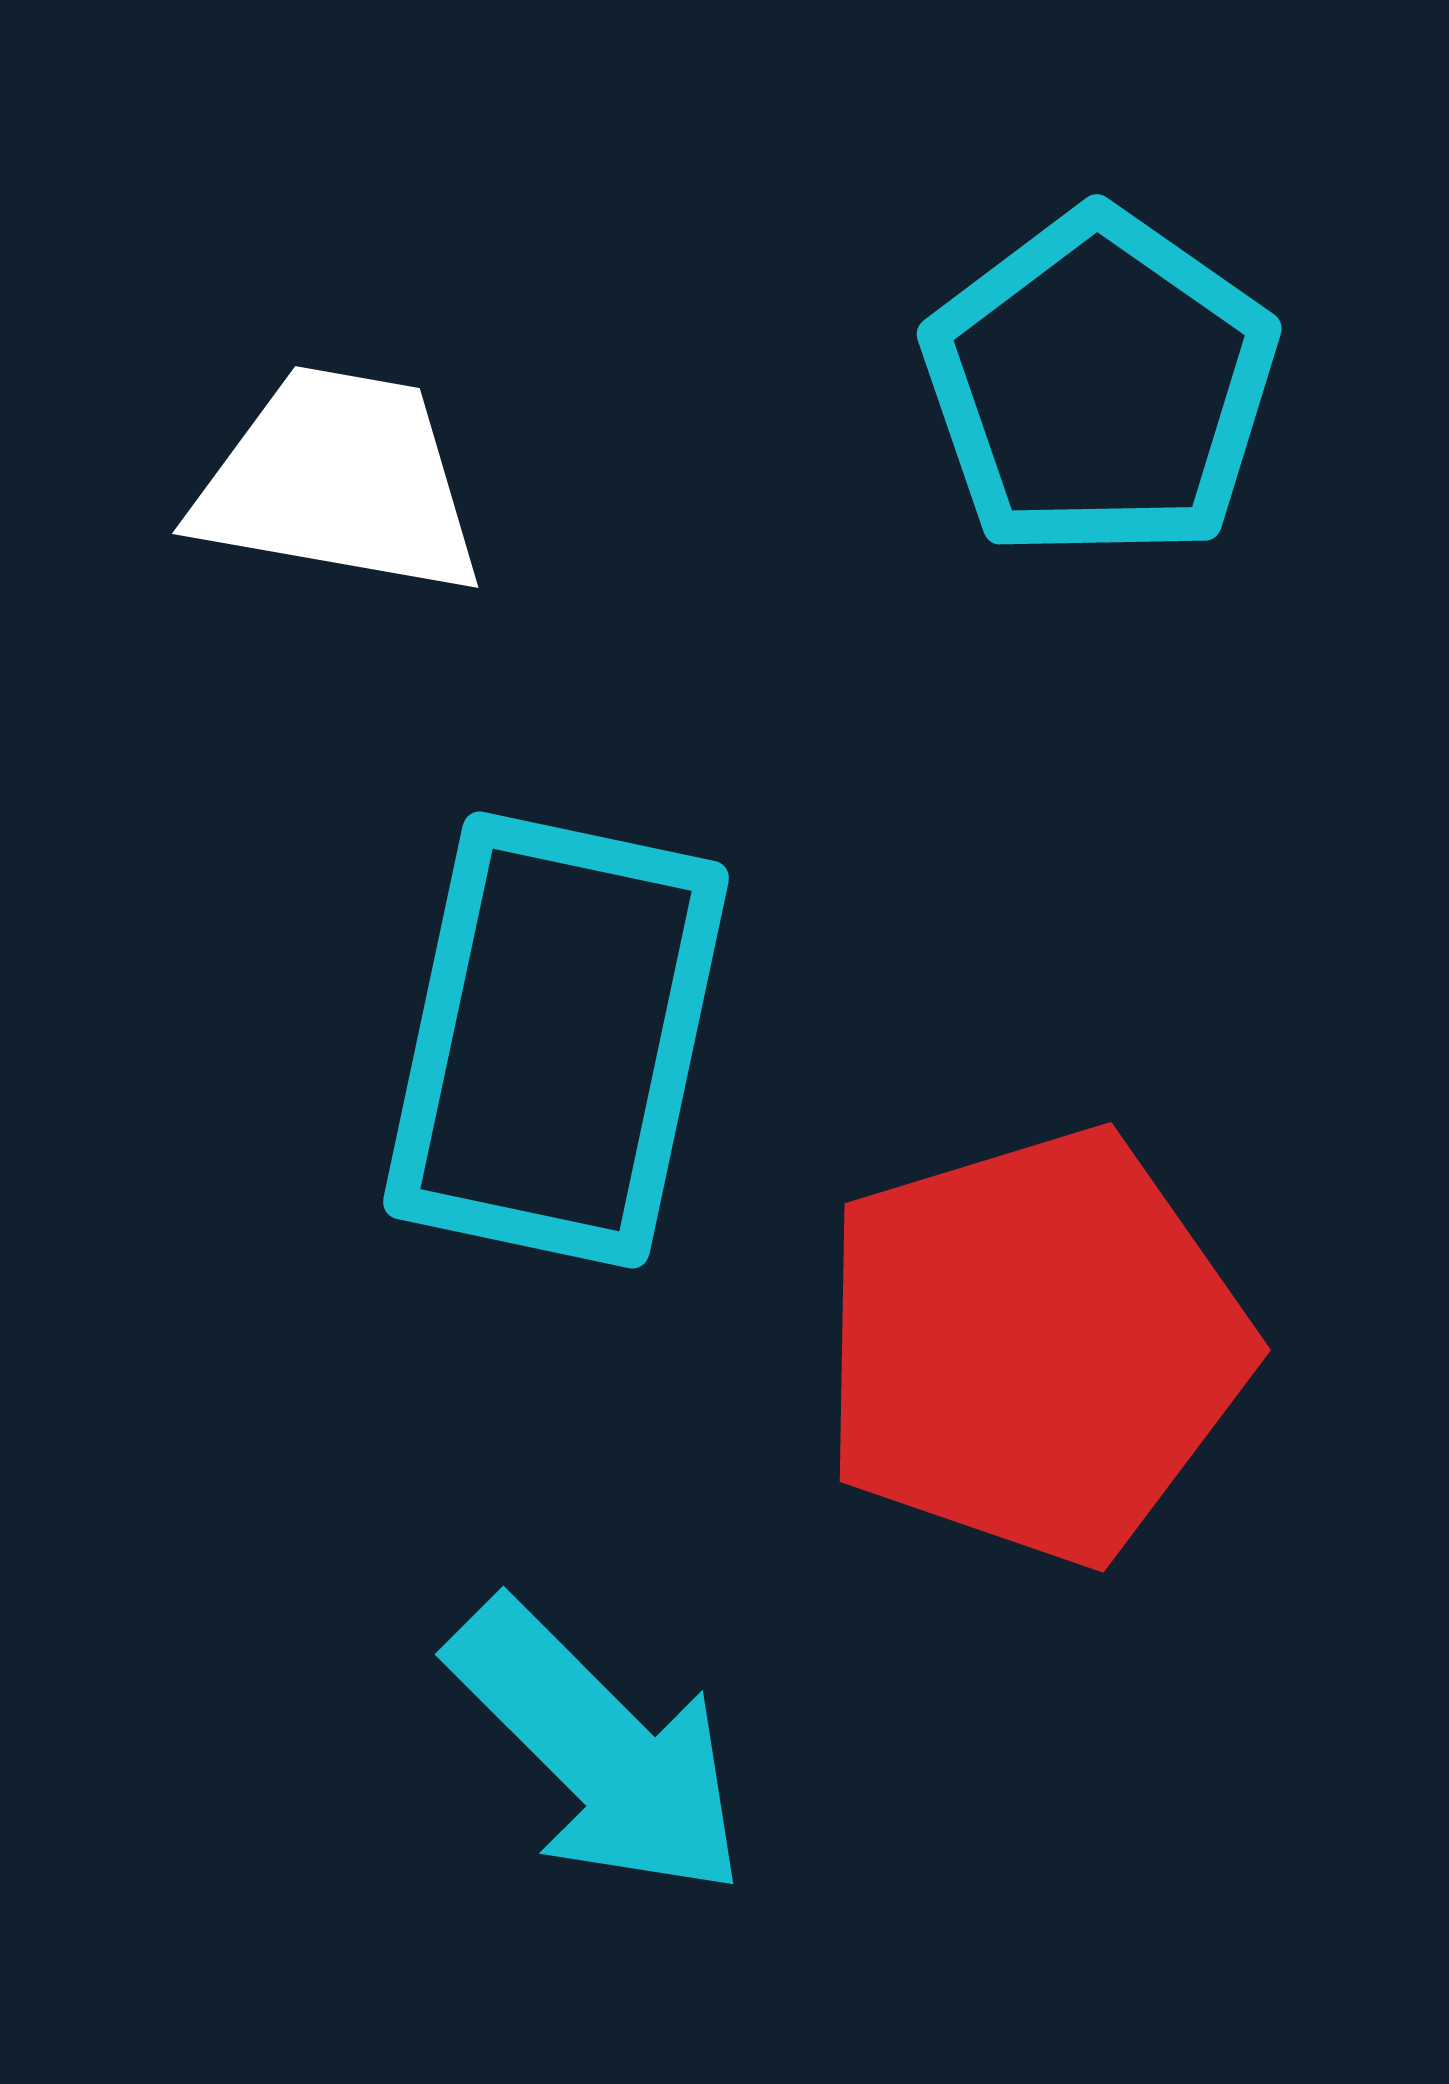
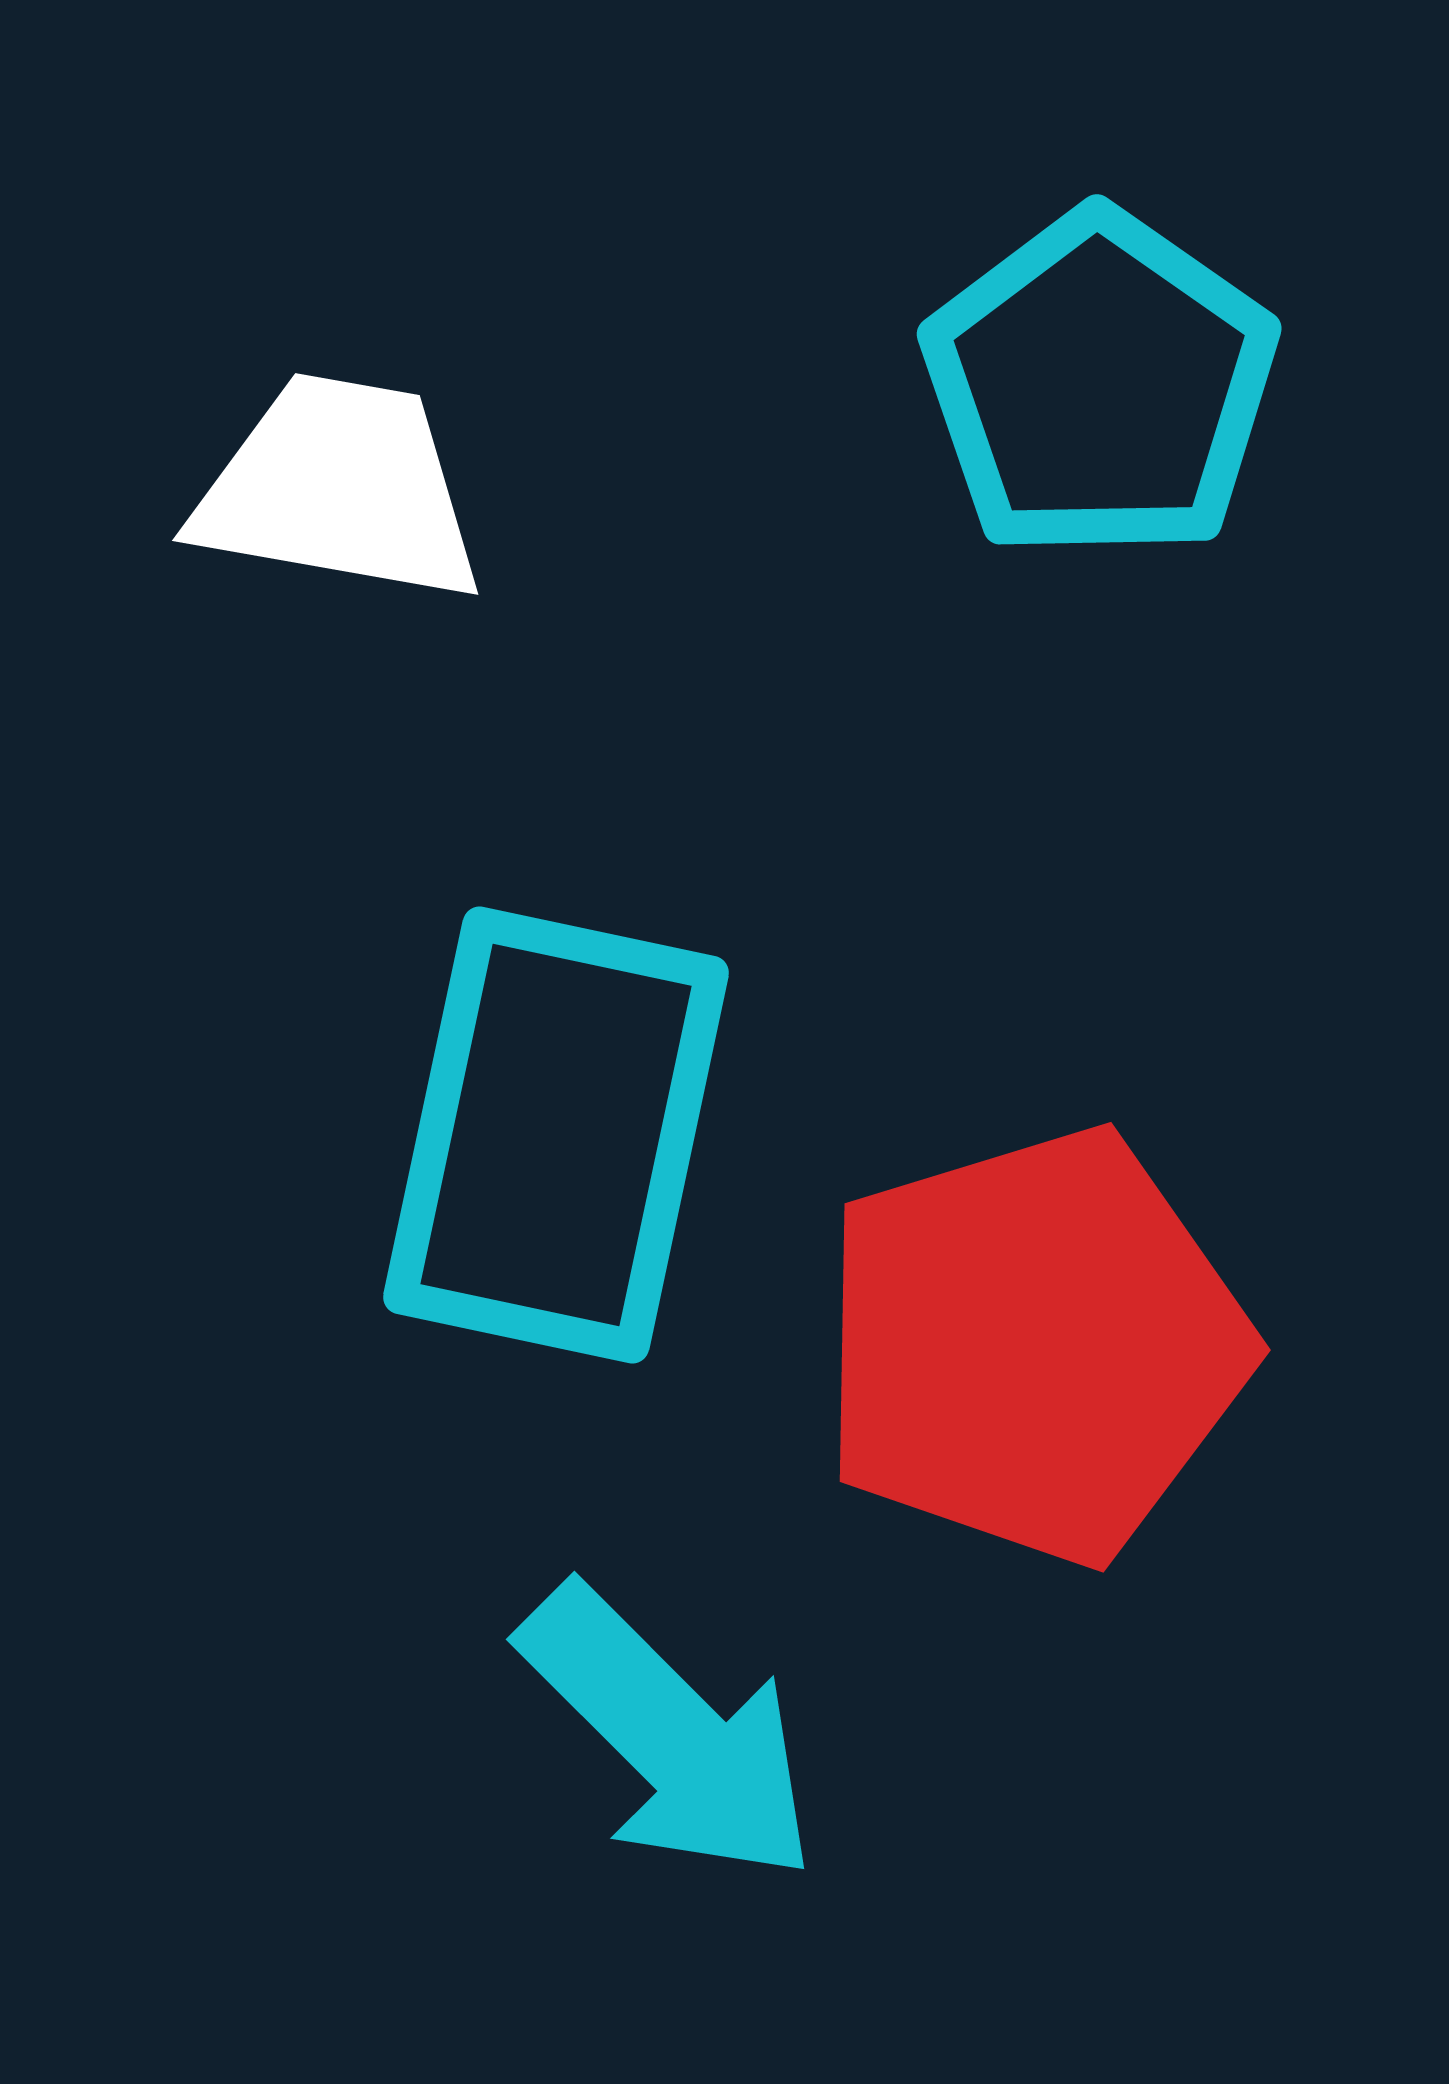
white trapezoid: moved 7 px down
cyan rectangle: moved 95 px down
cyan arrow: moved 71 px right, 15 px up
